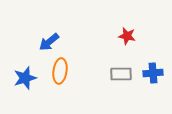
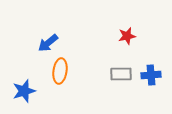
red star: rotated 24 degrees counterclockwise
blue arrow: moved 1 px left, 1 px down
blue cross: moved 2 px left, 2 px down
blue star: moved 1 px left, 13 px down
